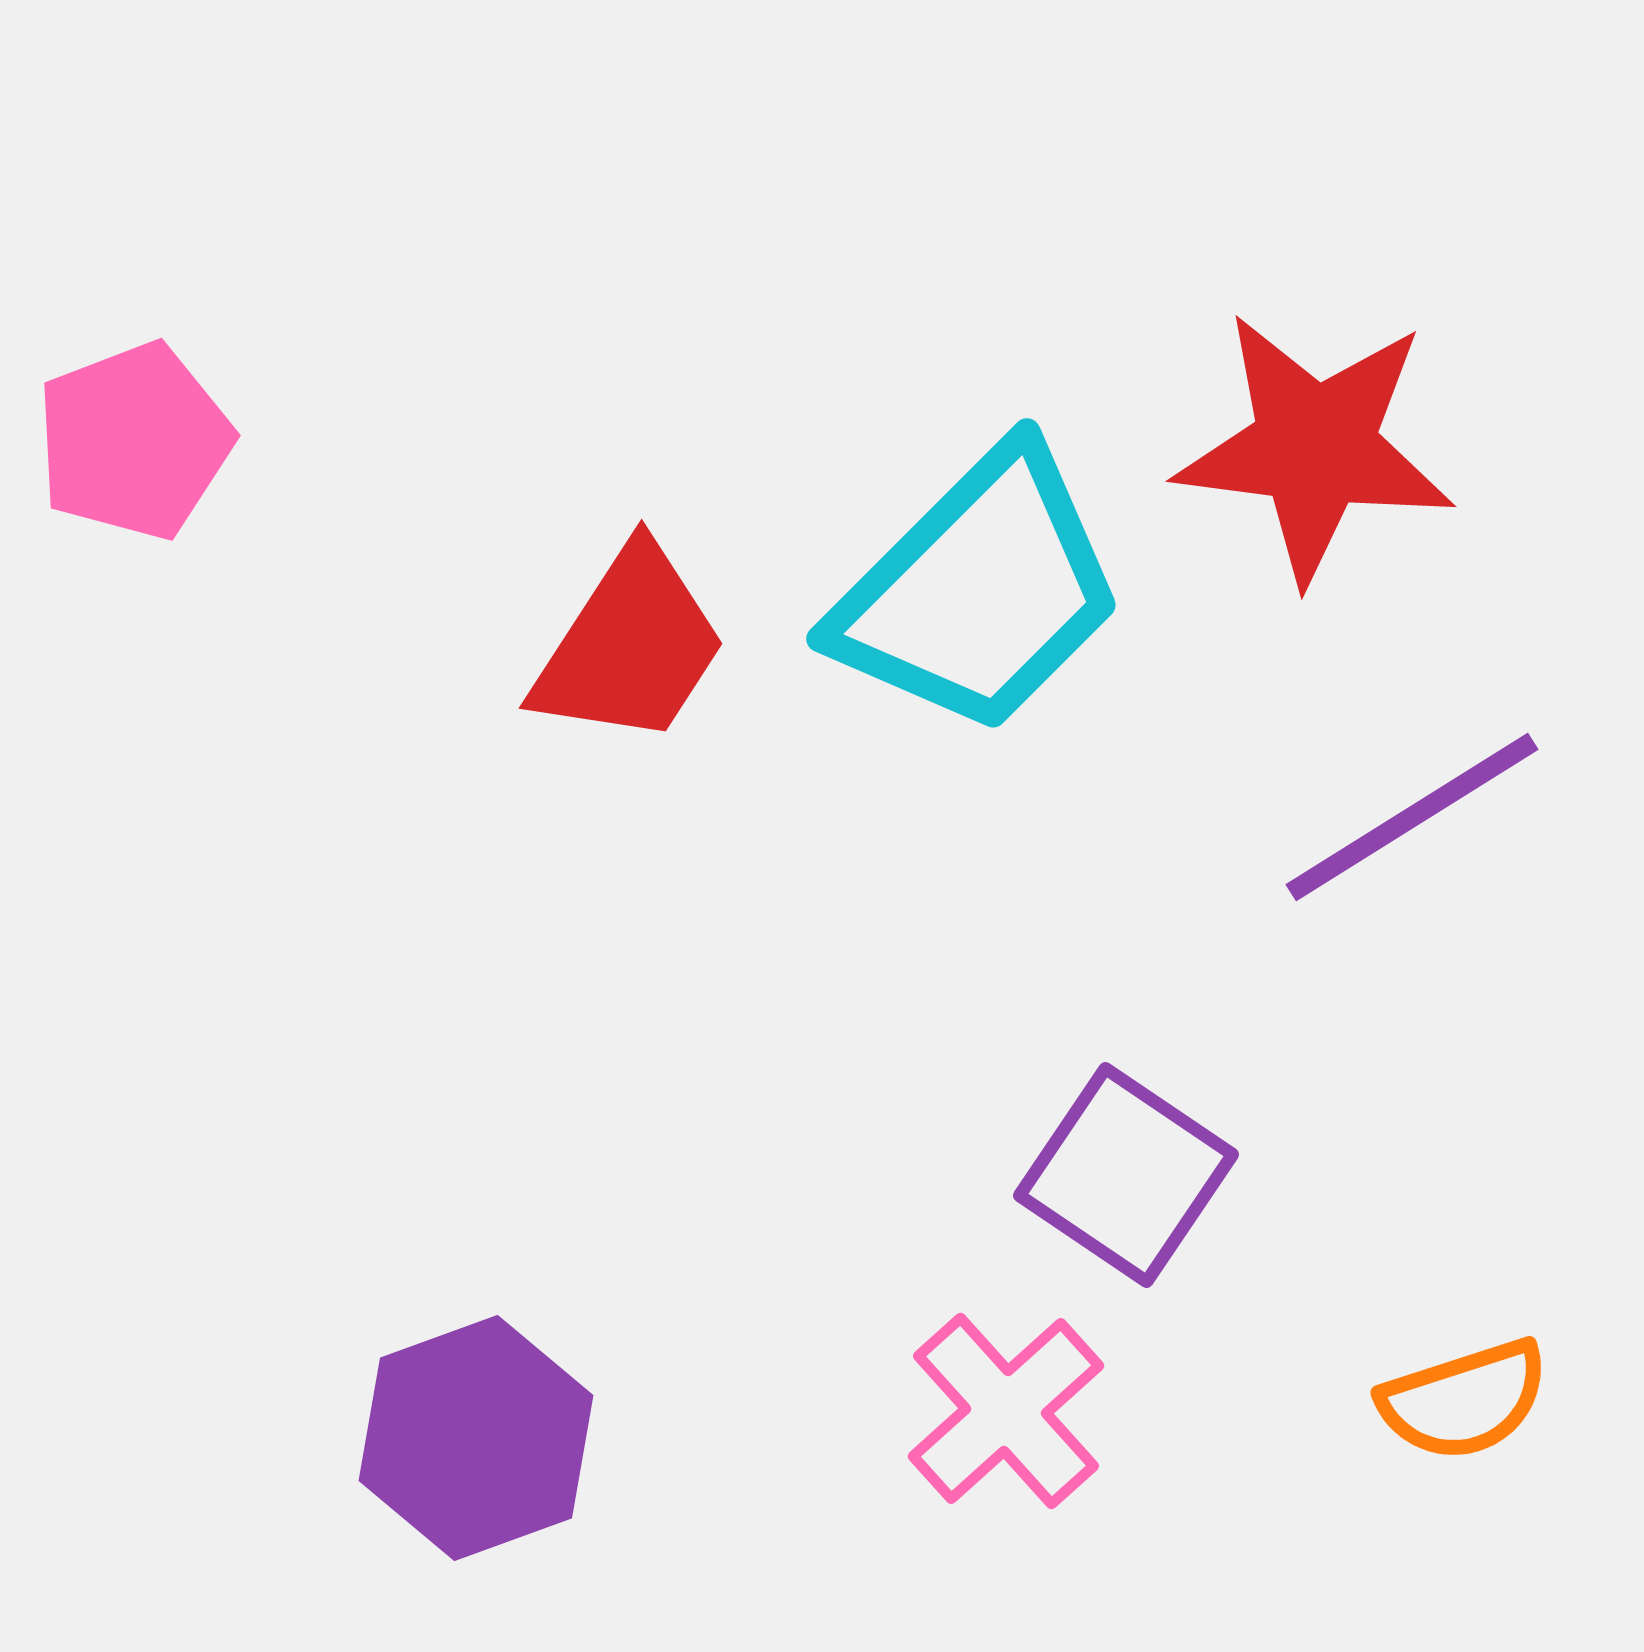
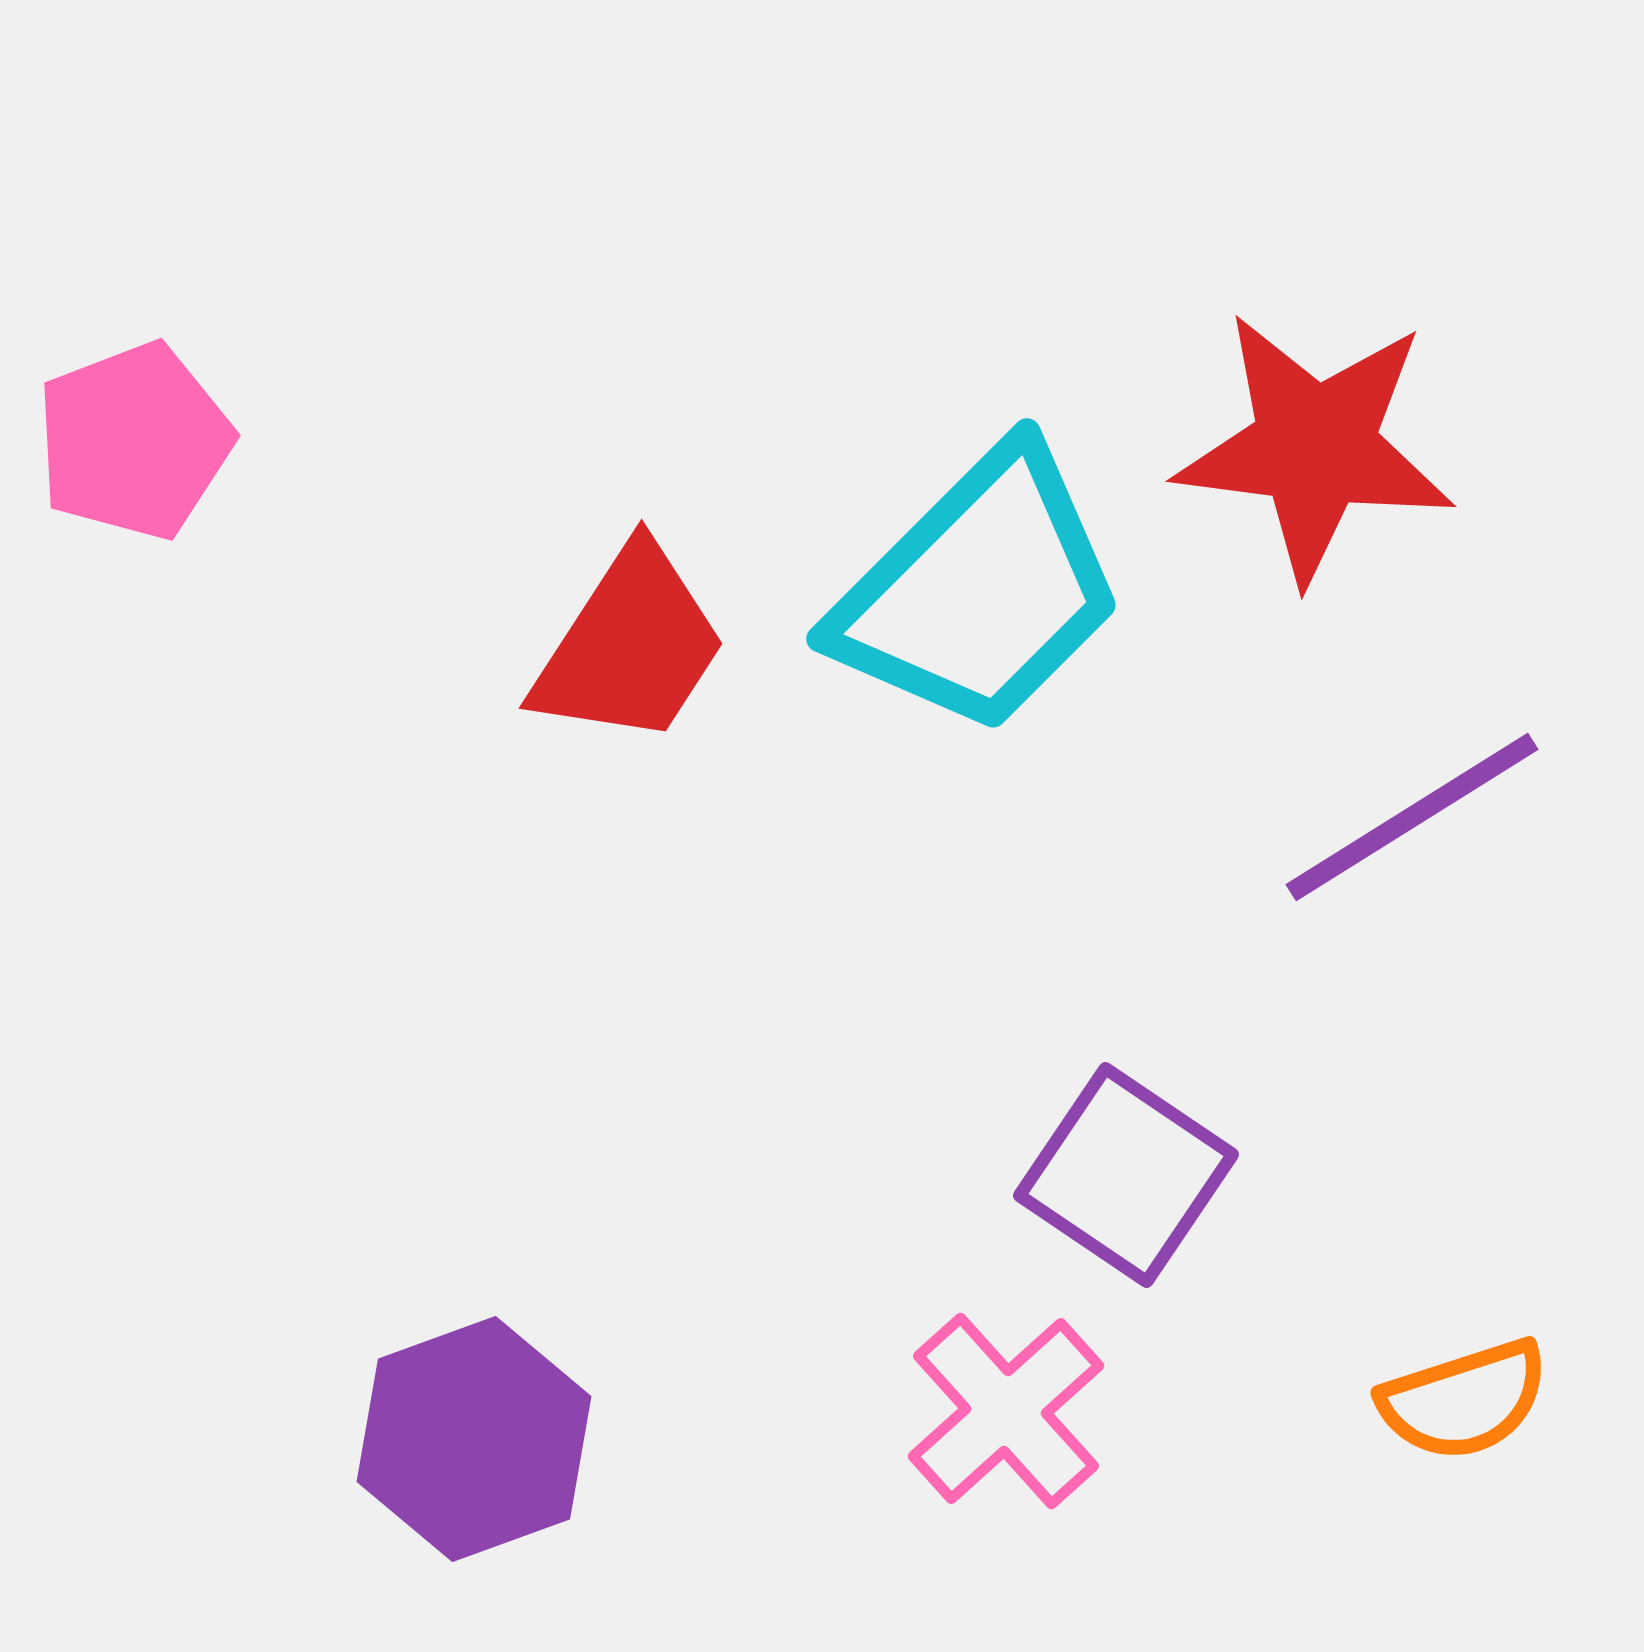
purple hexagon: moved 2 px left, 1 px down
